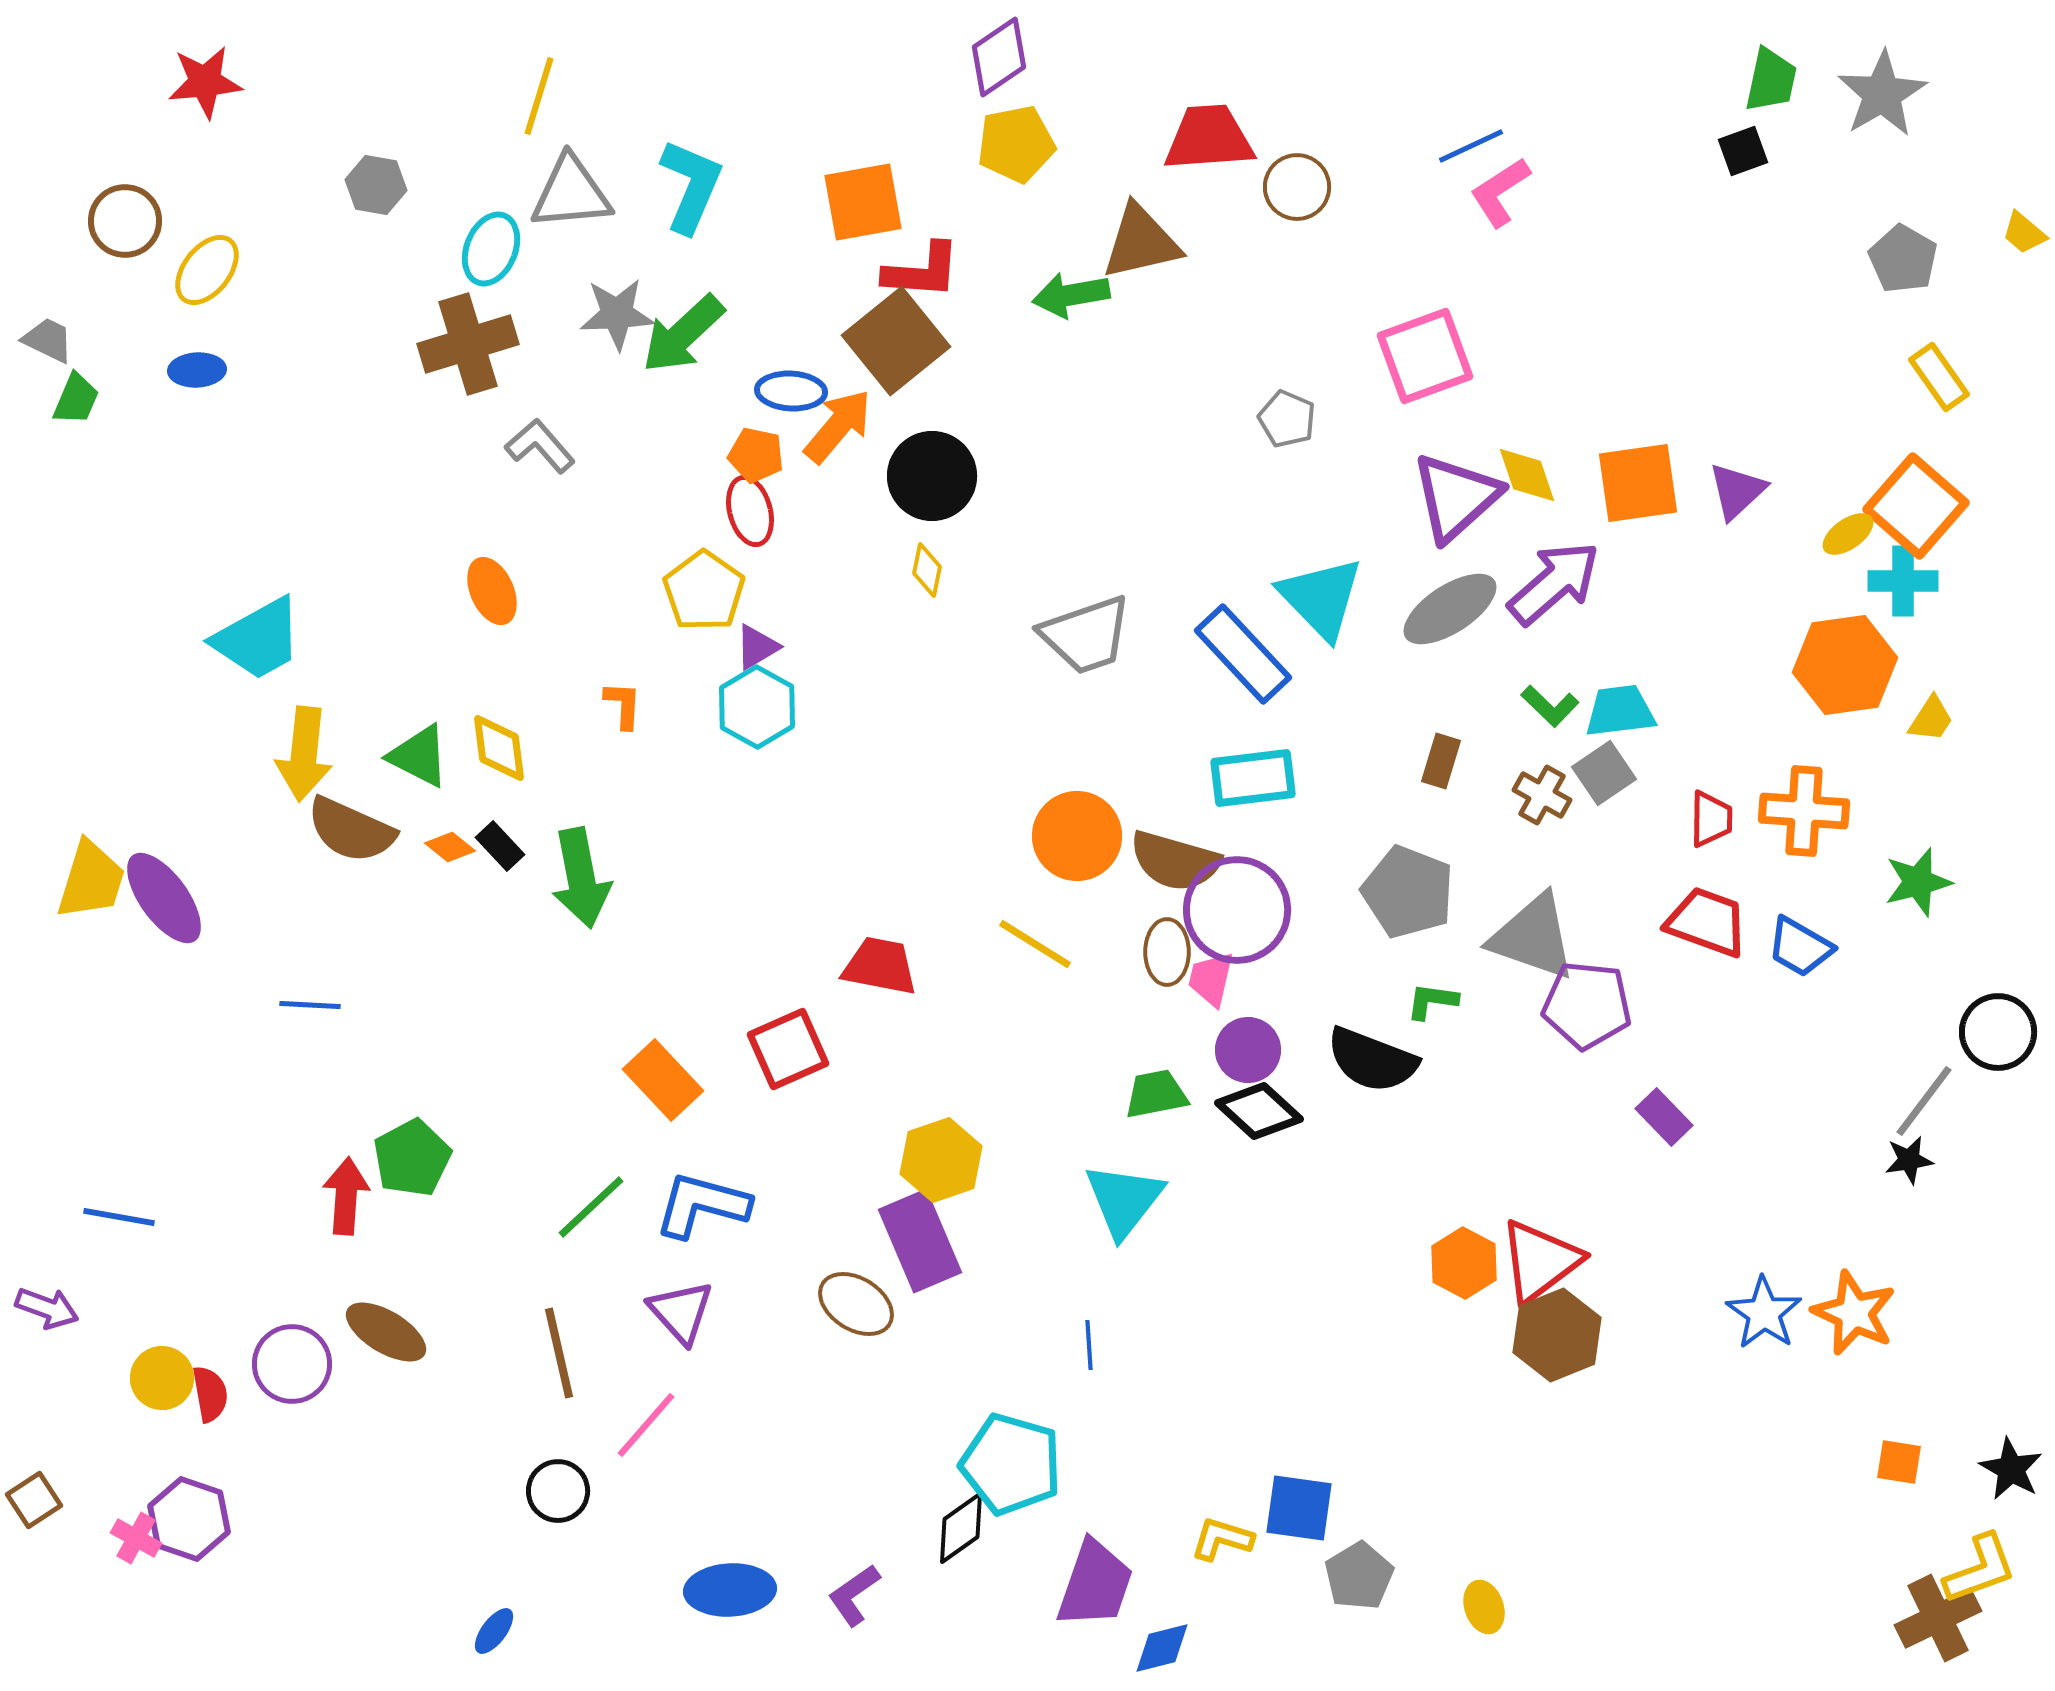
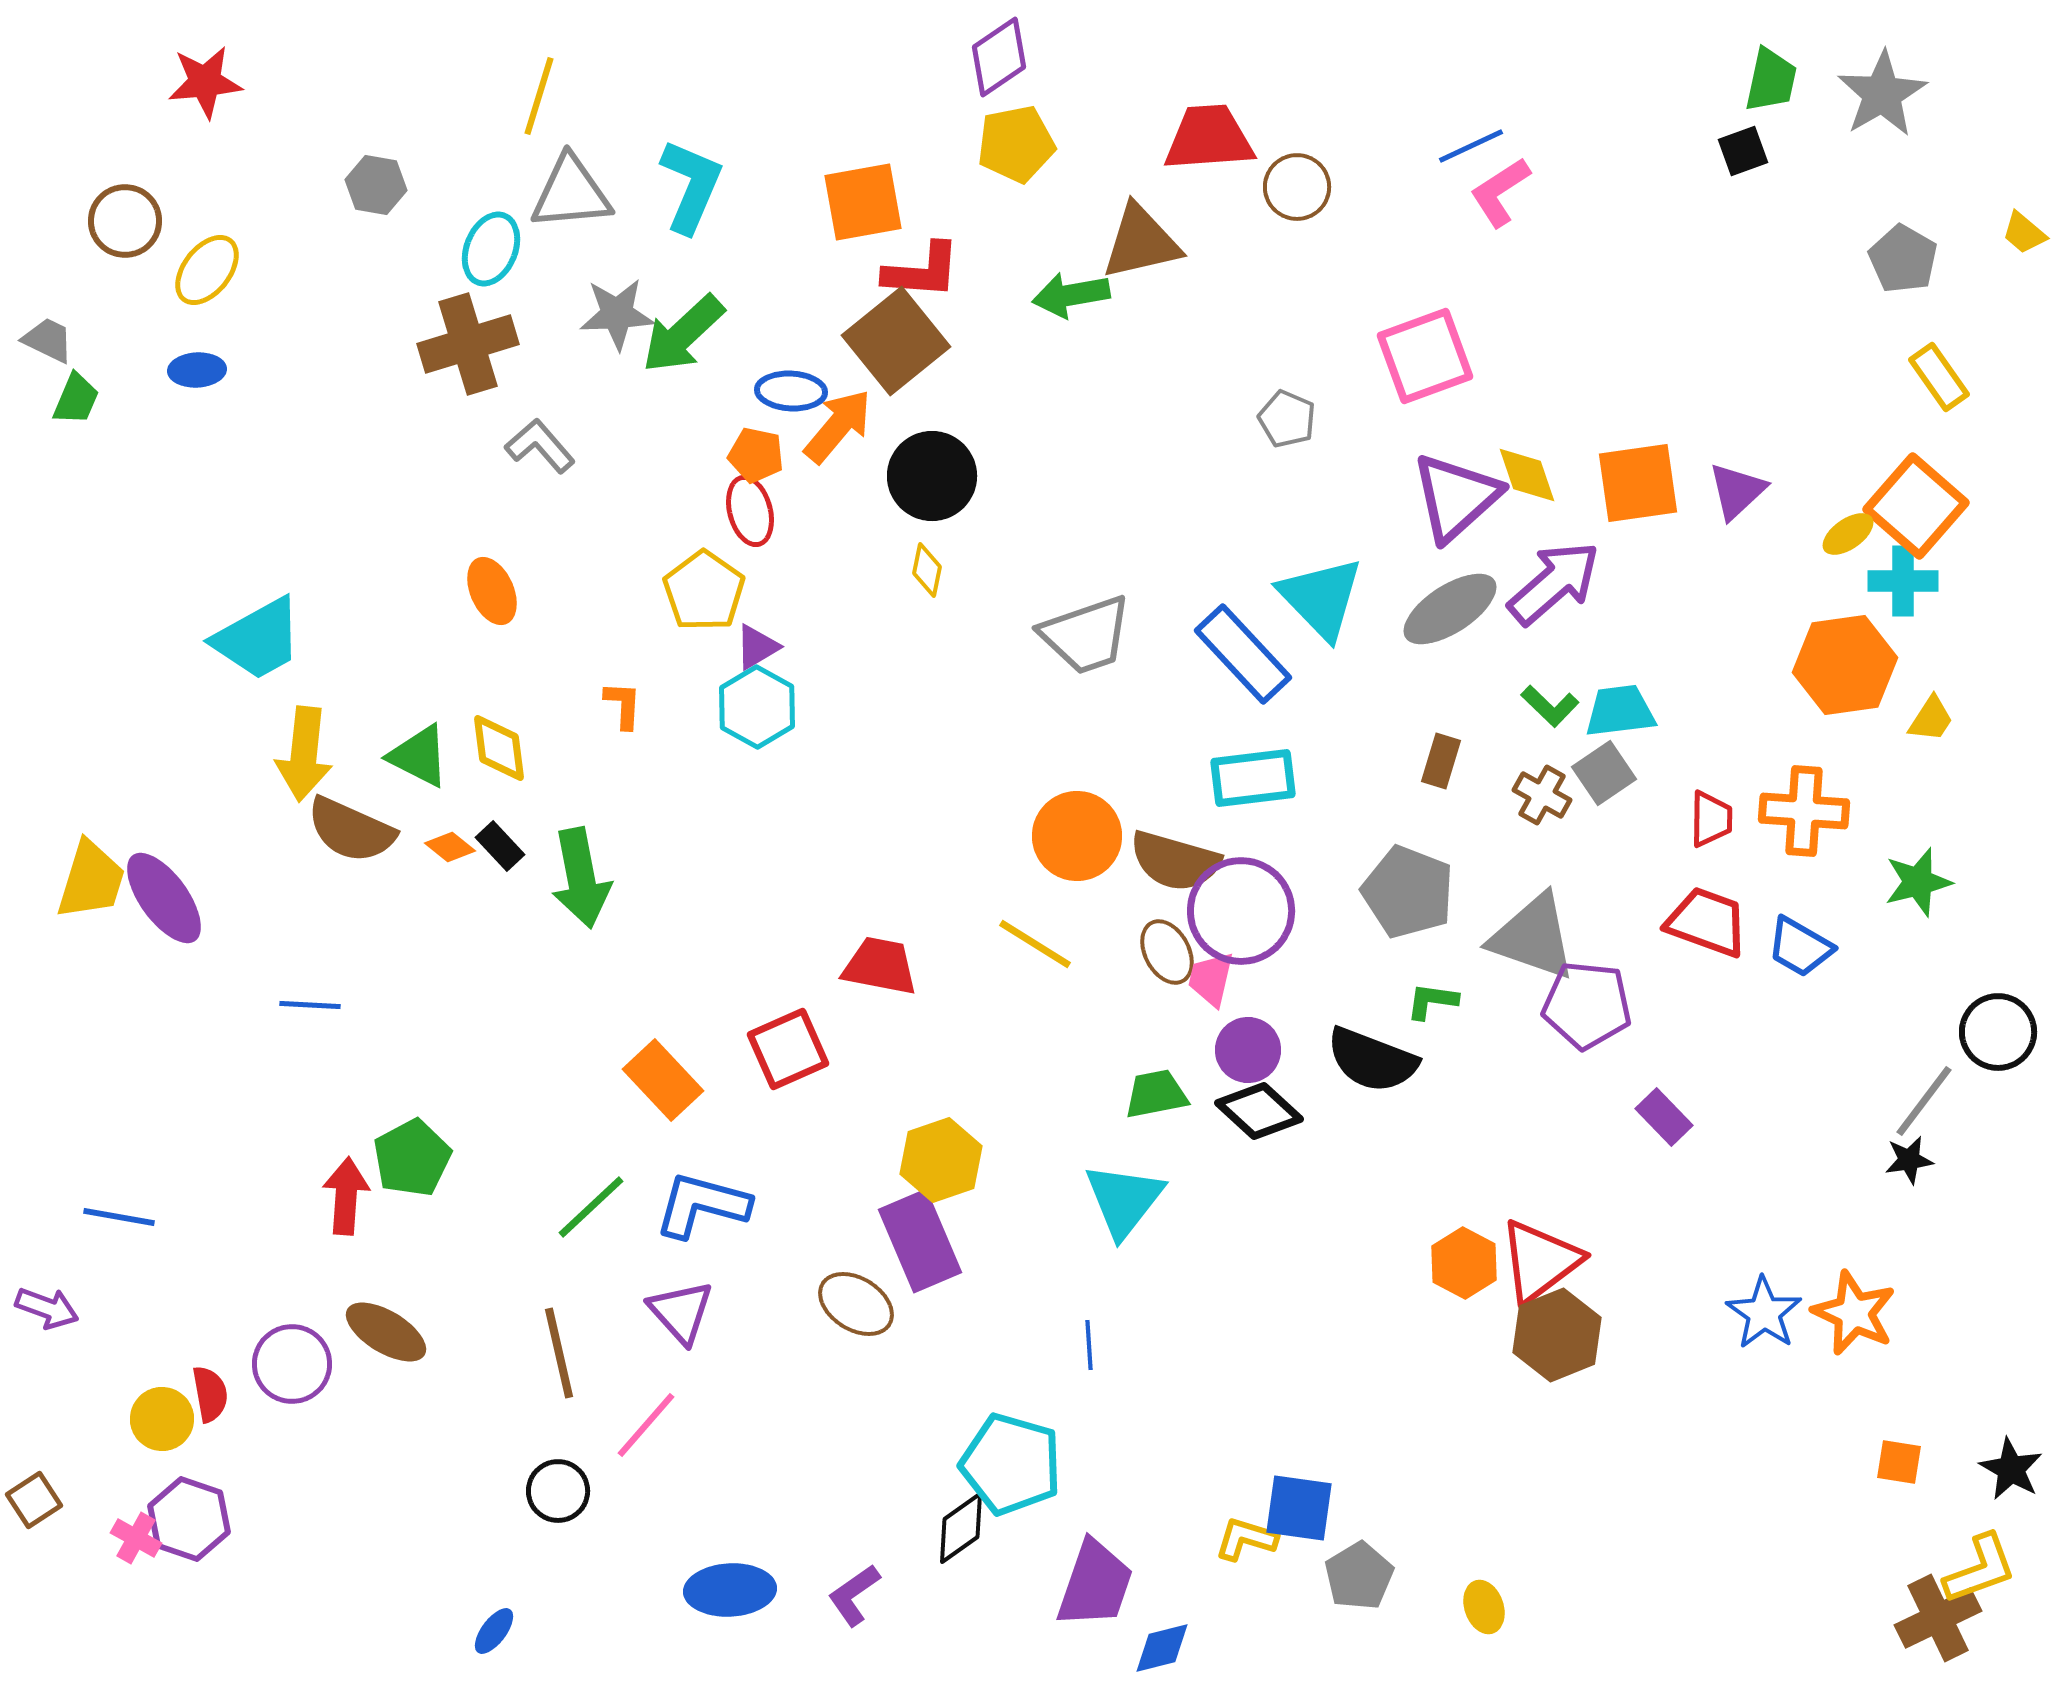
purple circle at (1237, 910): moved 4 px right, 1 px down
brown ellipse at (1167, 952): rotated 28 degrees counterclockwise
yellow circle at (162, 1378): moved 41 px down
yellow L-shape at (1222, 1539): moved 24 px right
